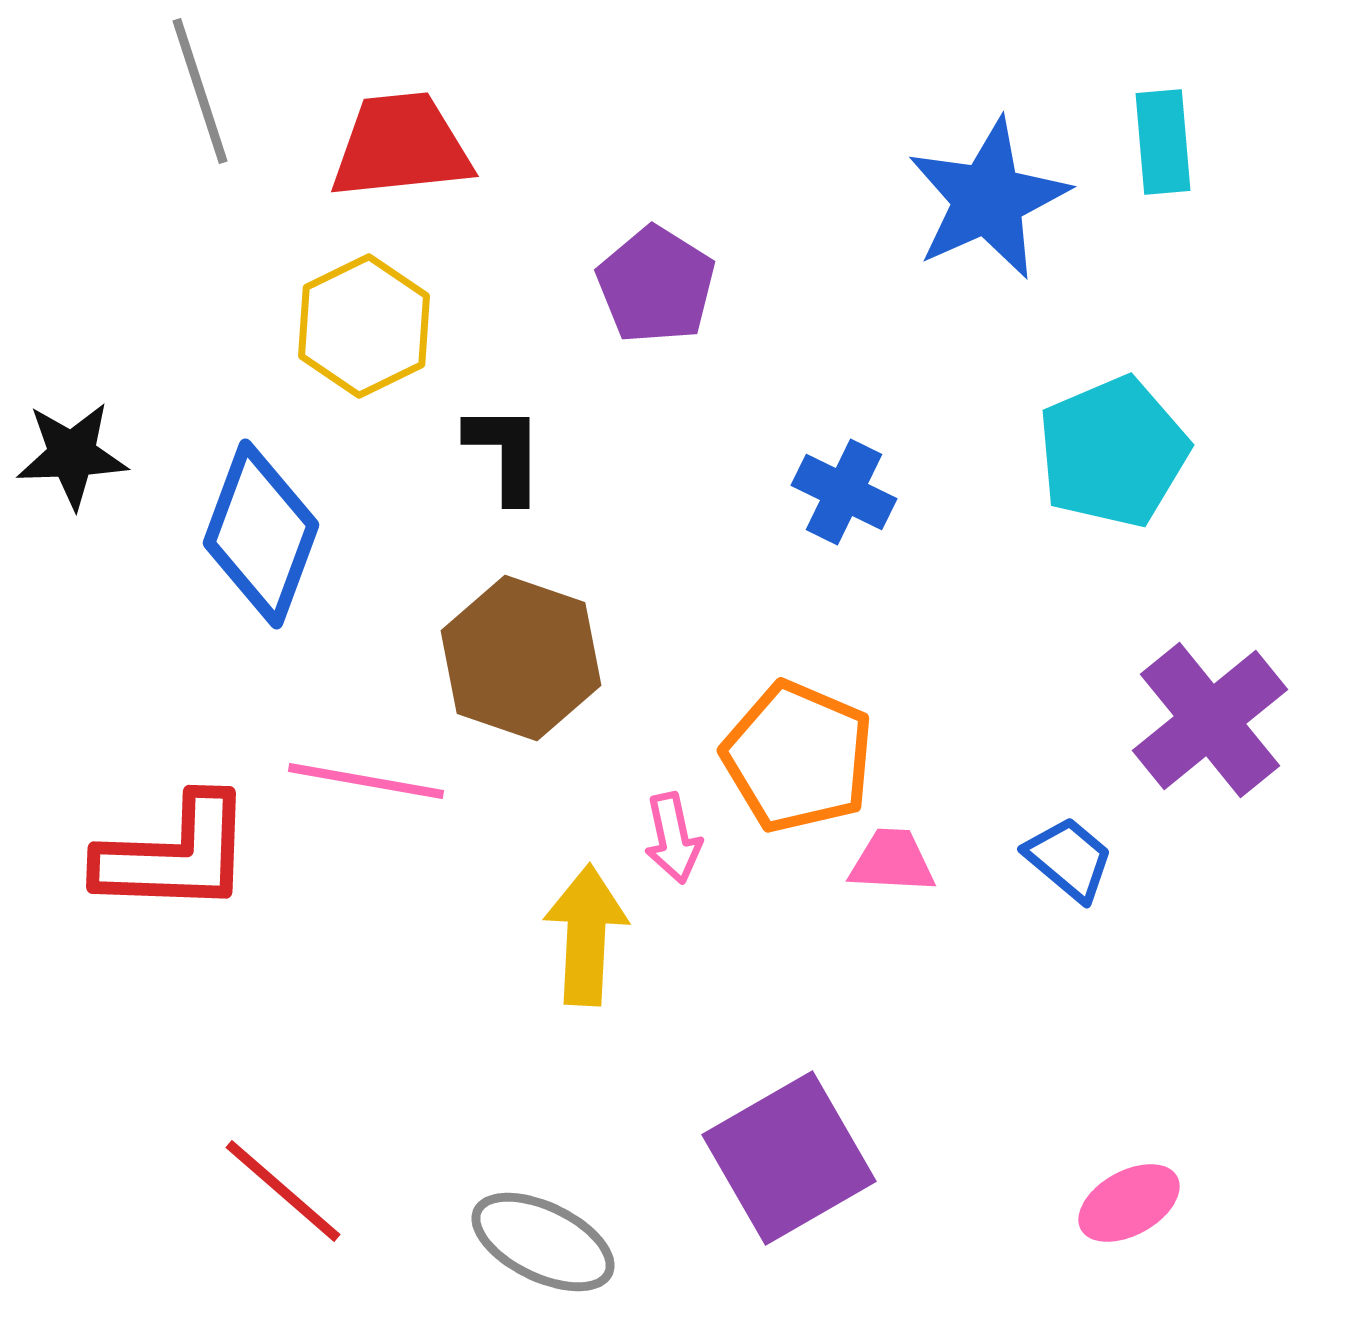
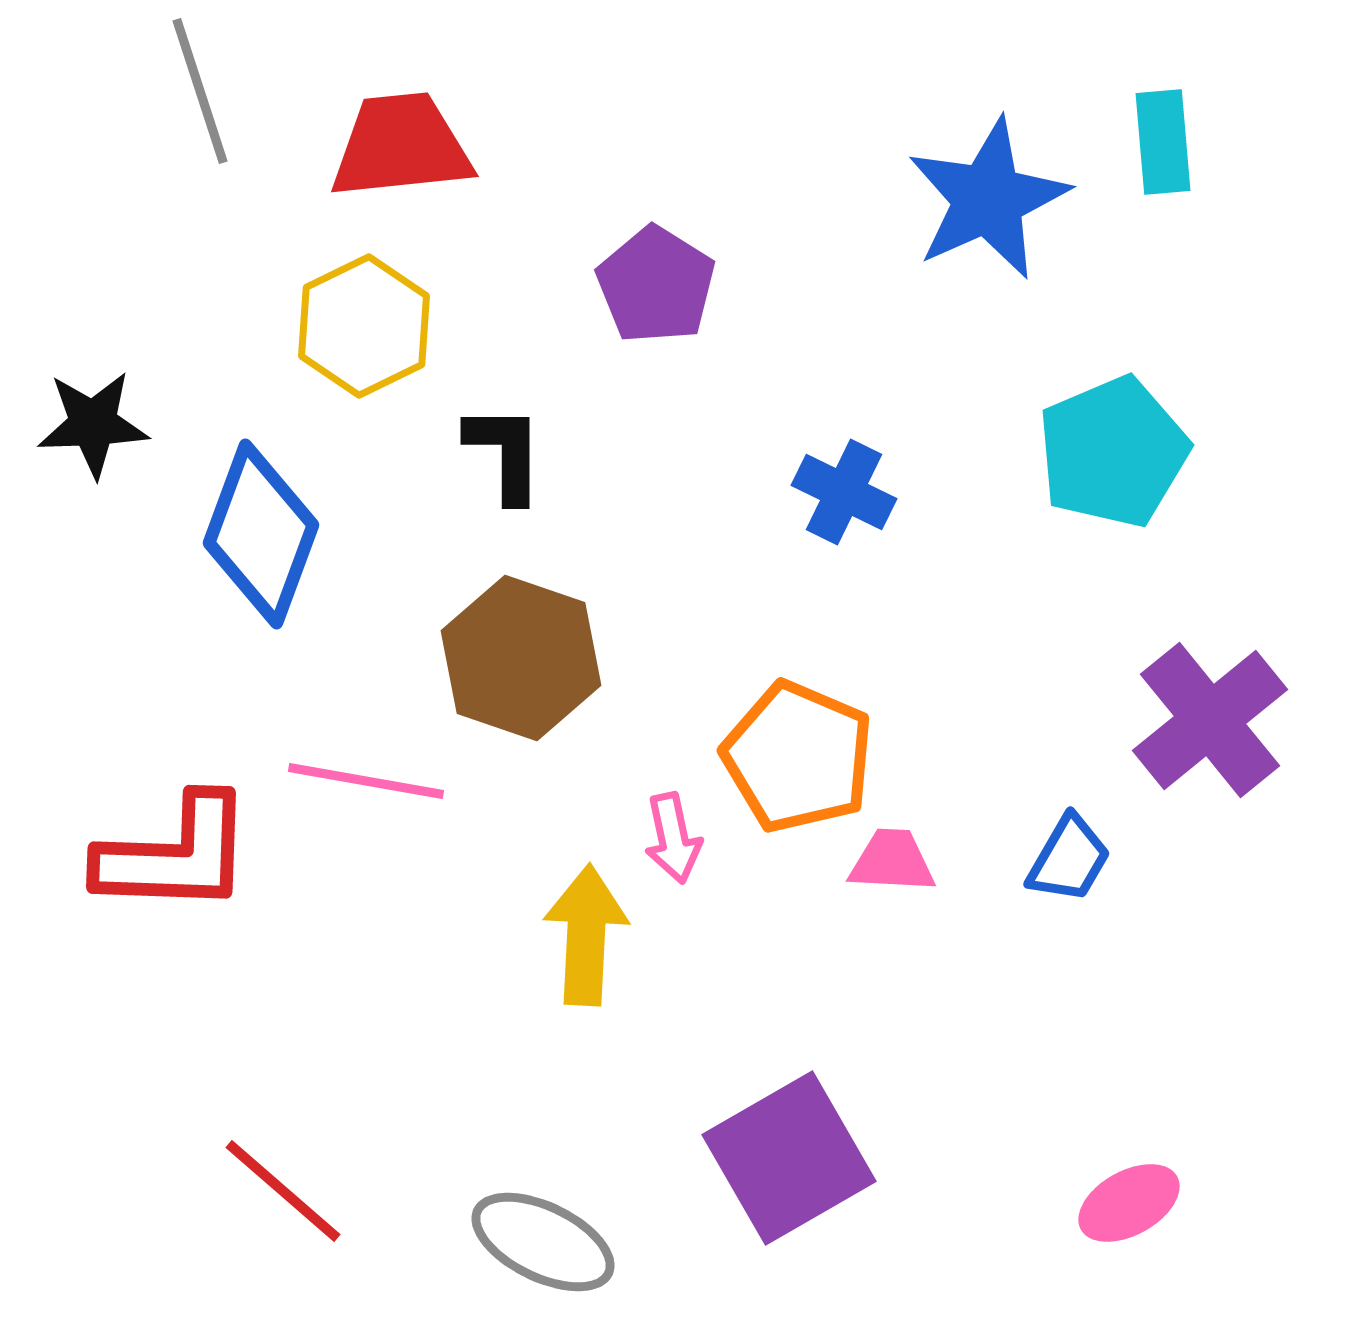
black star: moved 21 px right, 31 px up
blue trapezoid: rotated 80 degrees clockwise
